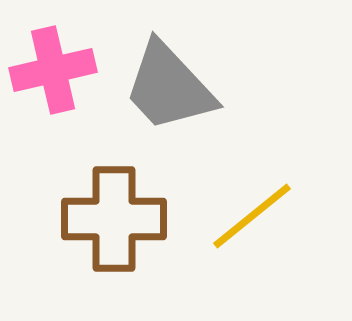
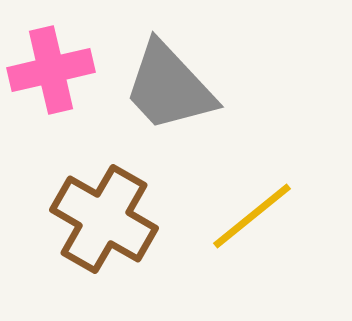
pink cross: moved 2 px left
brown cross: moved 10 px left; rotated 30 degrees clockwise
